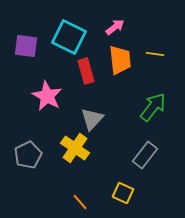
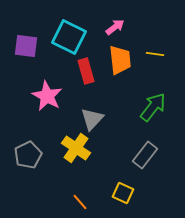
yellow cross: moved 1 px right
